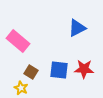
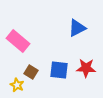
red star: moved 2 px right, 1 px up
yellow star: moved 4 px left, 3 px up
